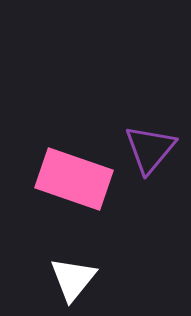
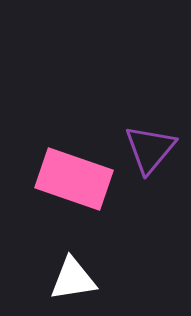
white triangle: rotated 42 degrees clockwise
